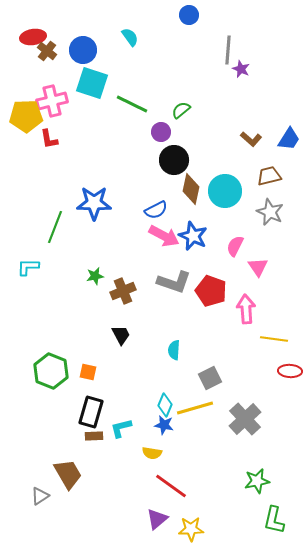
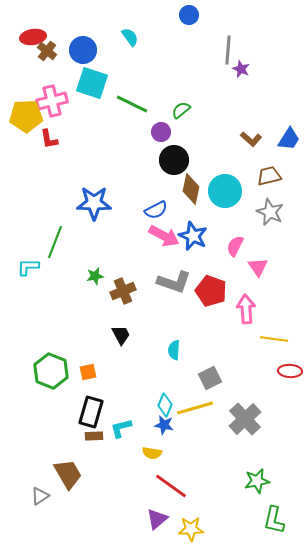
green line at (55, 227): moved 15 px down
orange square at (88, 372): rotated 24 degrees counterclockwise
